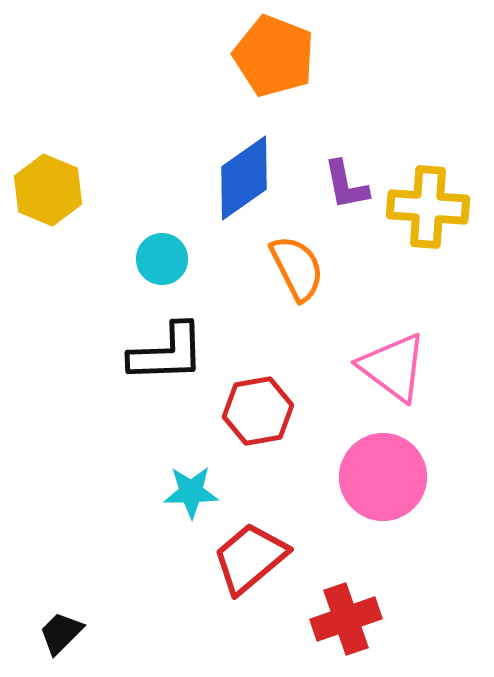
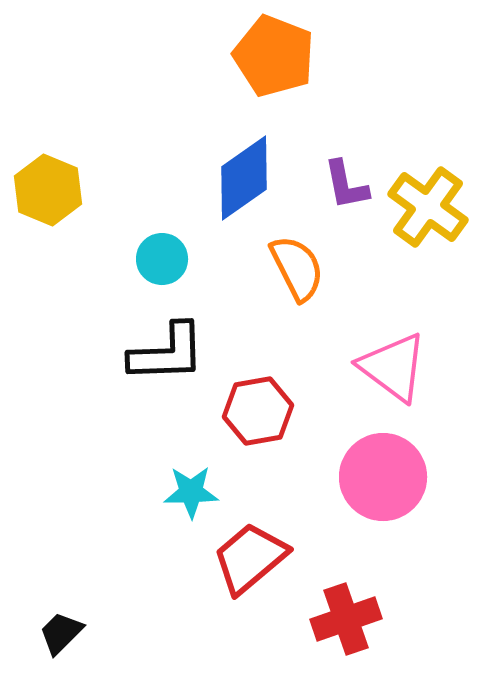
yellow cross: rotated 32 degrees clockwise
